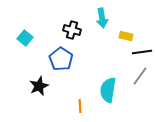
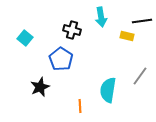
cyan arrow: moved 1 px left, 1 px up
yellow rectangle: moved 1 px right
black line: moved 31 px up
black star: moved 1 px right, 1 px down
